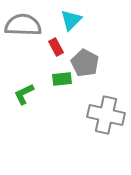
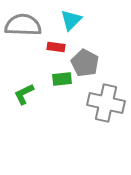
red rectangle: rotated 54 degrees counterclockwise
gray cross: moved 12 px up
